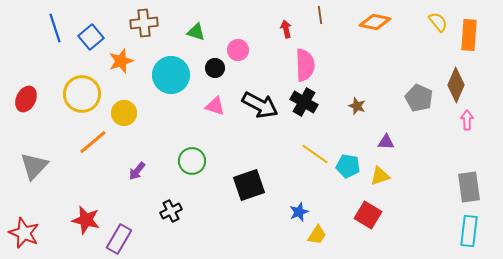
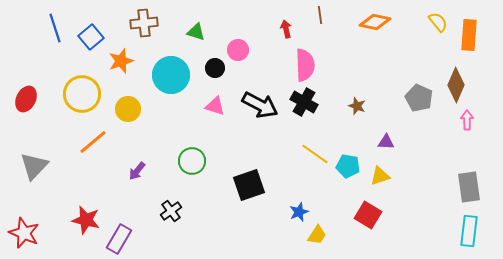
yellow circle at (124, 113): moved 4 px right, 4 px up
black cross at (171, 211): rotated 10 degrees counterclockwise
